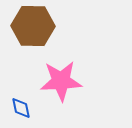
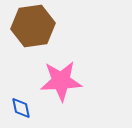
brown hexagon: rotated 9 degrees counterclockwise
